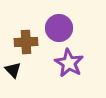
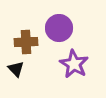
purple star: moved 5 px right, 1 px down
black triangle: moved 3 px right, 1 px up
